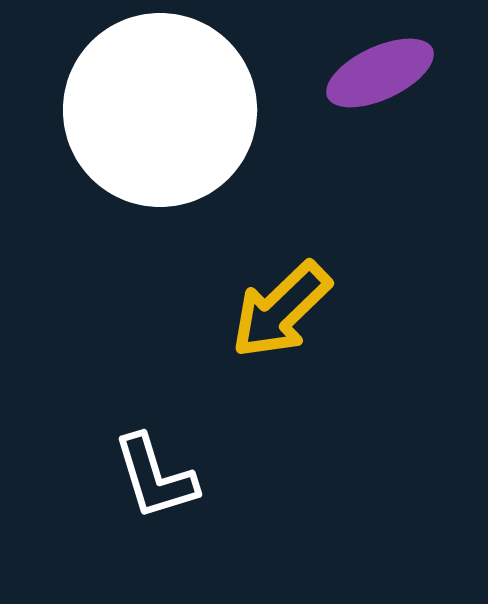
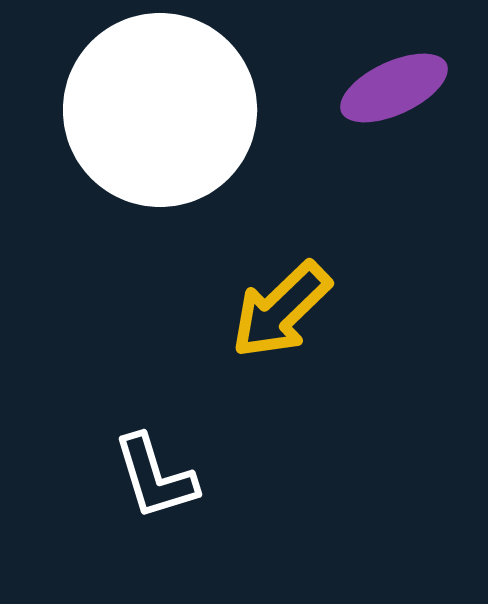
purple ellipse: moved 14 px right, 15 px down
